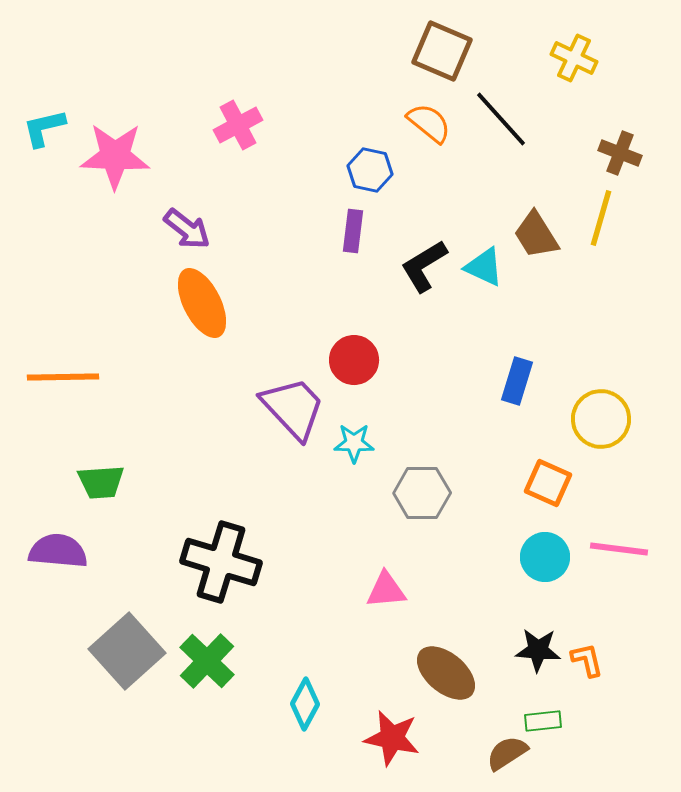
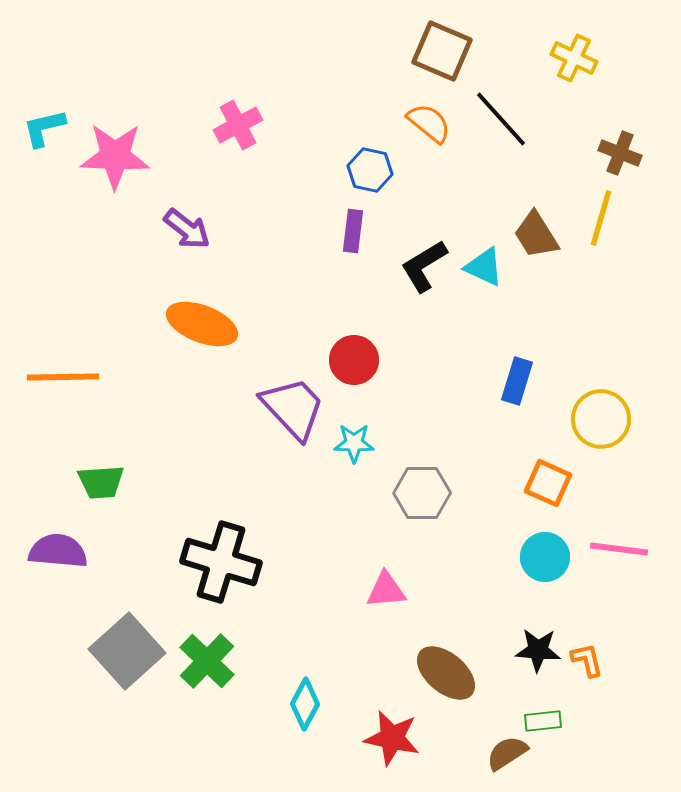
orange ellipse: moved 21 px down; rotated 42 degrees counterclockwise
